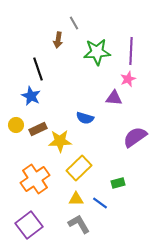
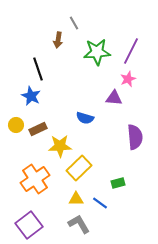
purple line: rotated 24 degrees clockwise
purple semicircle: rotated 120 degrees clockwise
yellow star: moved 5 px down
